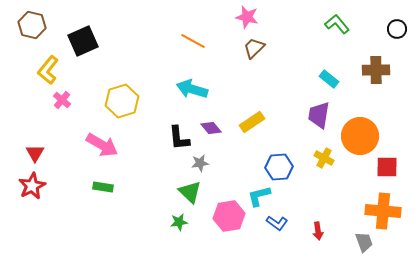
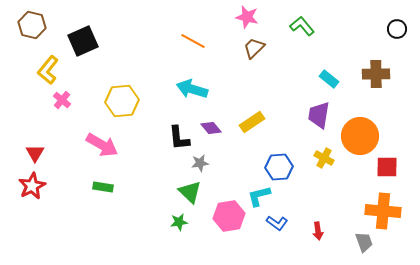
green L-shape: moved 35 px left, 2 px down
brown cross: moved 4 px down
yellow hexagon: rotated 12 degrees clockwise
